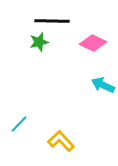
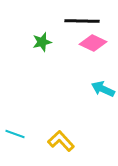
black line: moved 30 px right
green star: moved 3 px right
cyan arrow: moved 4 px down
cyan line: moved 4 px left, 10 px down; rotated 66 degrees clockwise
